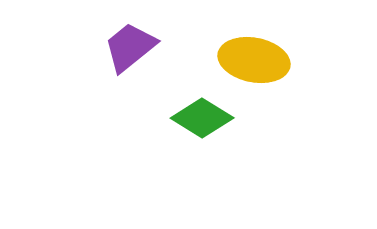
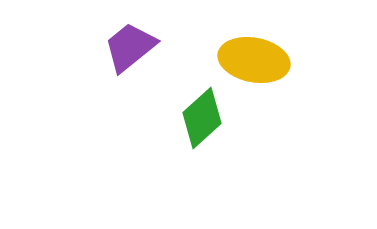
green diamond: rotated 74 degrees counterclockwise
